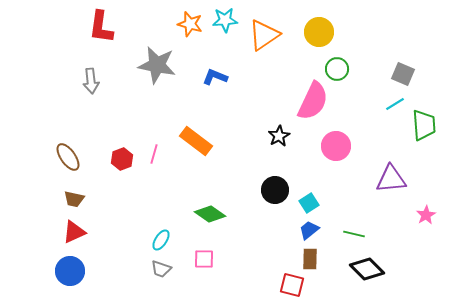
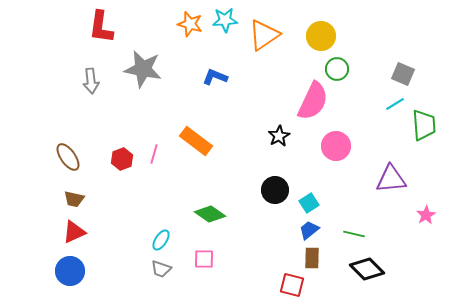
yellow circle: moved 2 px right, 4 px down
gray star: moved 14 px left, 4 px down
brown rectangle: moved 2 px right, 1 px up
